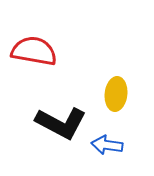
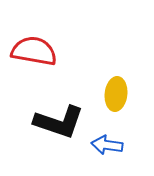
black L-shape: moved 2 px left, 1 px up; rotated 9 degrees counterclockwise
